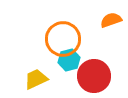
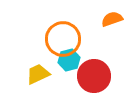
orange semicircle: moved 1 px right, 1 px up
yellow trapezoid: moved 2 px right, 5 px up
